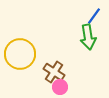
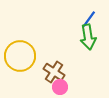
blue line: moved 5 px left, 3 px down
yellow circle: moved 2 px down
